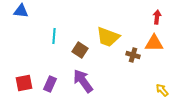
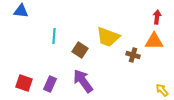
orange triangle: moved 2 px up
red square: rotated 30 degrees clockwise
